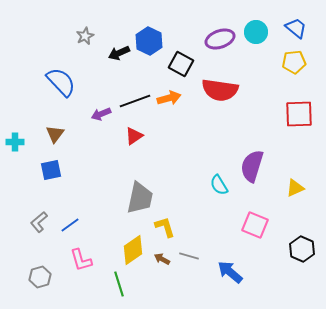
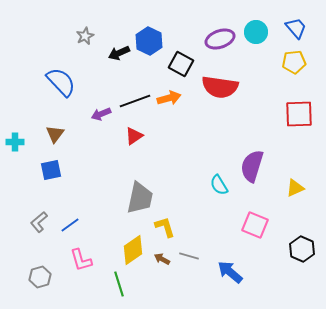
blue trapezoid: rotated 10 degrees clockwise
red semicircle: moved 3 px up
